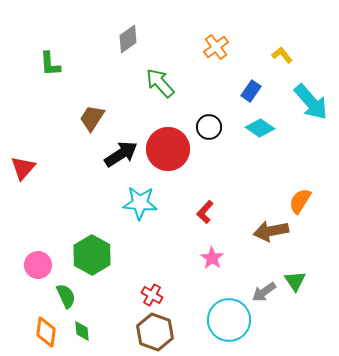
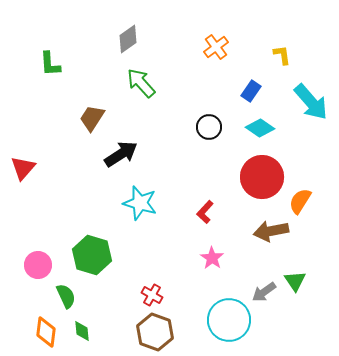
yellow L-shape: rotated 30 degrees clockwise
green arrow: moved 19 px left
red circle: moved 94 px right, 28 px down
cyan star: rotated 12 degrees clockwise
green hexagon: rotated 12 degrees counterclockwise
